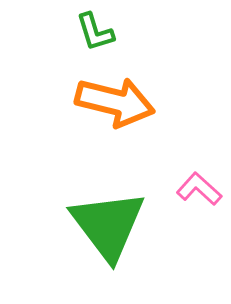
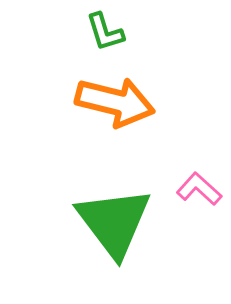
green L-shape: moved 10 px right
green triangle: moved 6 px right, 3 px up
